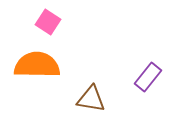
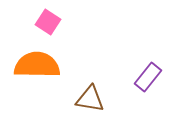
brown triangle: moved 1 px left
